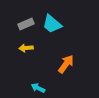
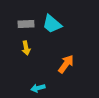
gray rectangle: rotated 21 degrees clockwise
yellow arrow: rotated 96 degrees counterclockwise
cyan arrow: rotated 40 degrees counterclockwise
